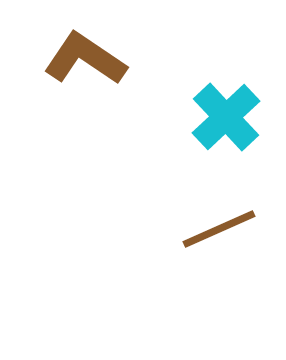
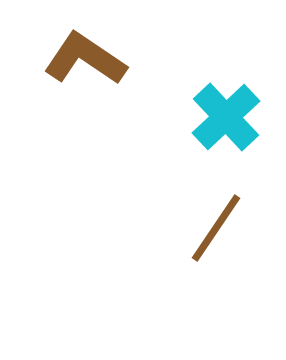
brown line: moved 3 px left, 1 px up; rotated 32 degrees counterclockwise
